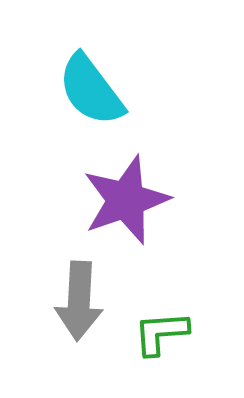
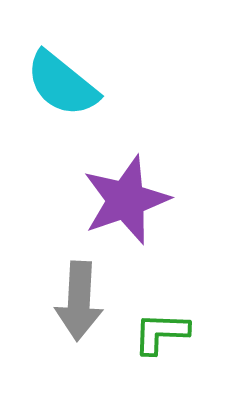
cyan semicircle: moved 29 px left, 6 px up; rotated 14 degrees counterclockwise
green L-shape: rotated 6 degrees clockwise
